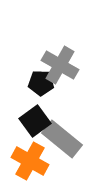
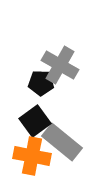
gray rectangle: moved 3 px down
orange cross: moved 2 px right, 5 px up; rotated 18 degrees counterclockwise
